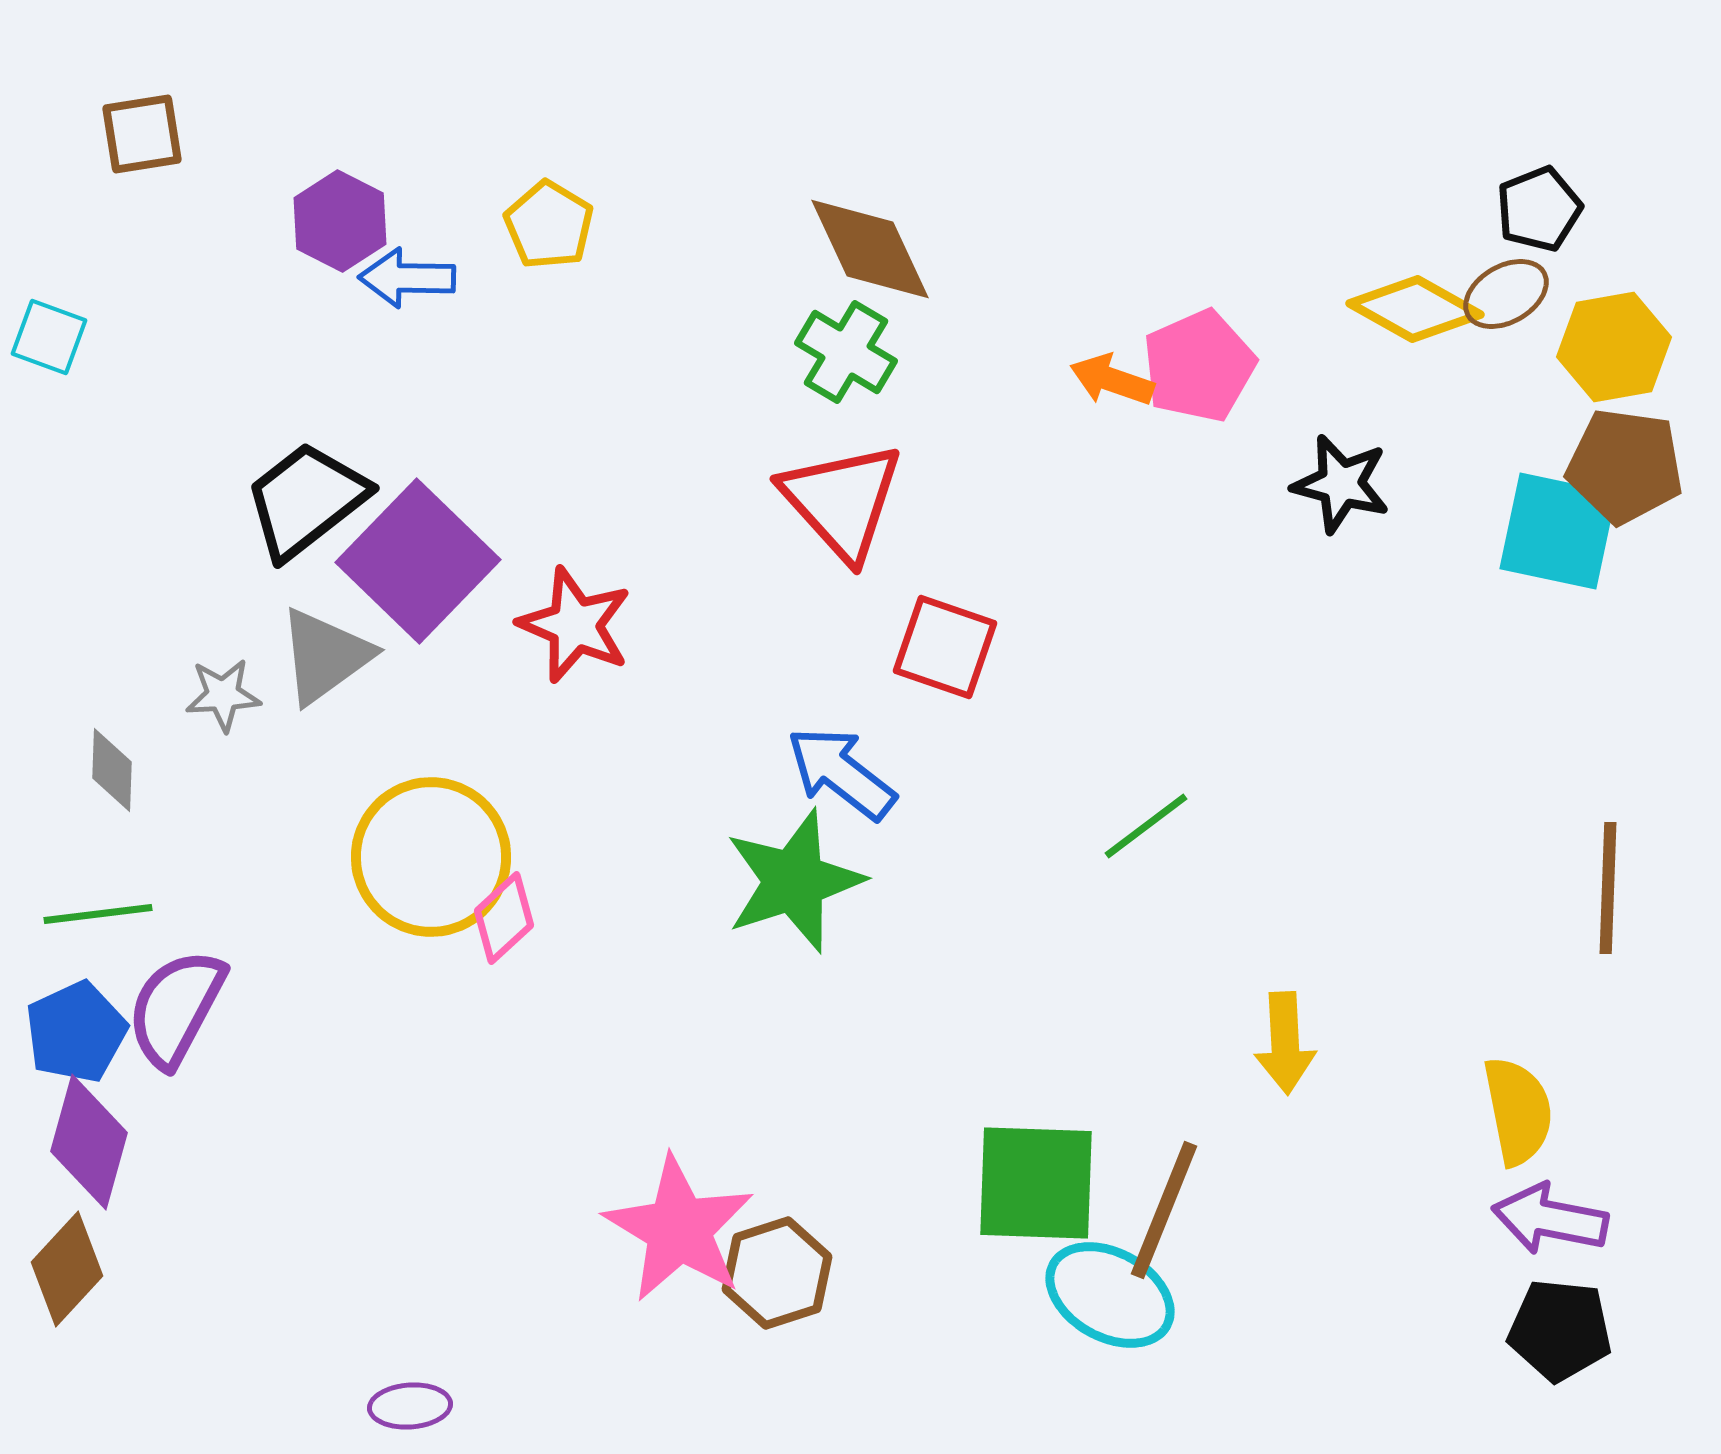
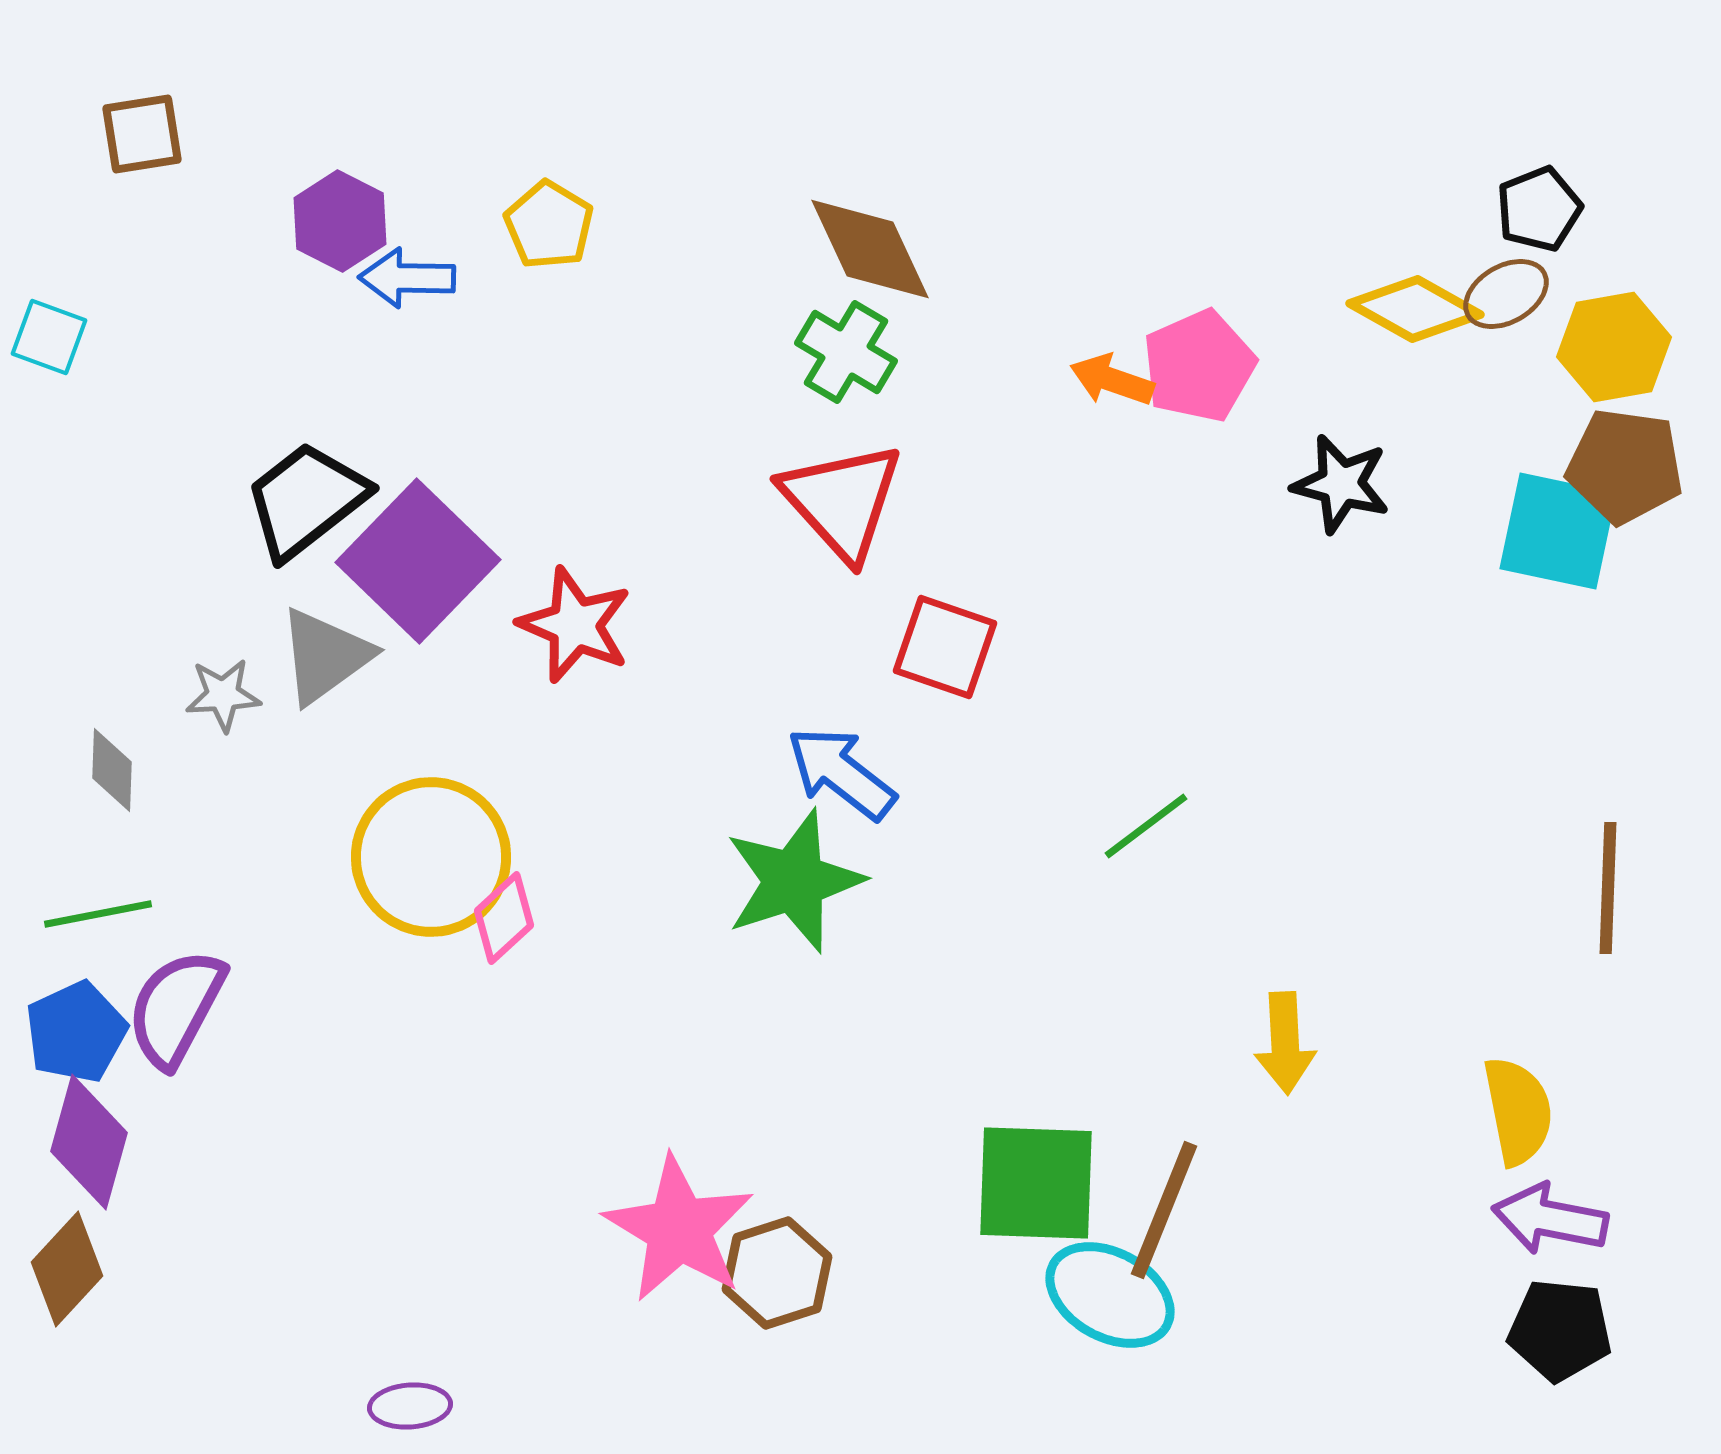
green line at (98, 914): rotated 4 degrees counterclockwise
